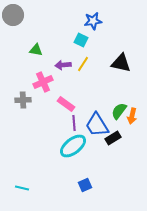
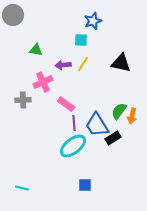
blue star: rotated 12 degrees counterclockwise
cyan square: rotated 24 degrees counterclockwise
blue square: rotated 24 degrees clockwise
